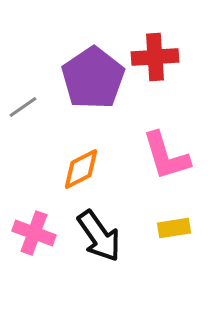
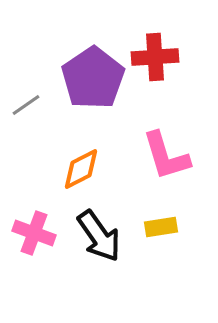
gray line: moved 3 px right, 2 px up
yellow rectangle: moved 13 px left, 1 px up
